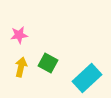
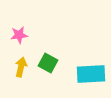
cyan rectangle: moved 4 px right, 4 px up; rotated 40 degrees clockwise
